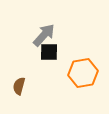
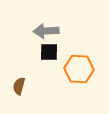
gray arrow: moved 2 px right, 4 px up; rotated 135 degrees counterclockwise
orange hexagon: moved 4 px left, 4 px up; rotated 12 degrees clockwise
